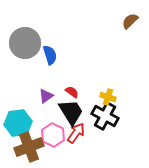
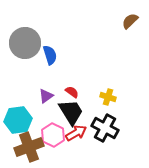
black cross: moved 12 px down
cyan hexagon: moved 3 px up
red arrow: rotated 25 degrees clockwise
